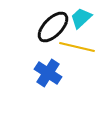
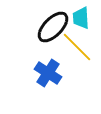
cyan trapezoid: rotated 50 degrees counterclockwise
yellow line: rotated 32 degrees clockwise
